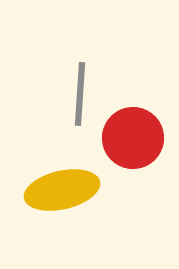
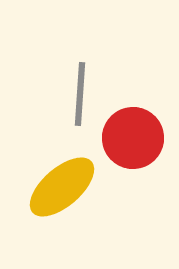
yellow ellipse: moved 3 px up; rotated 28 degrees counterclockwise
